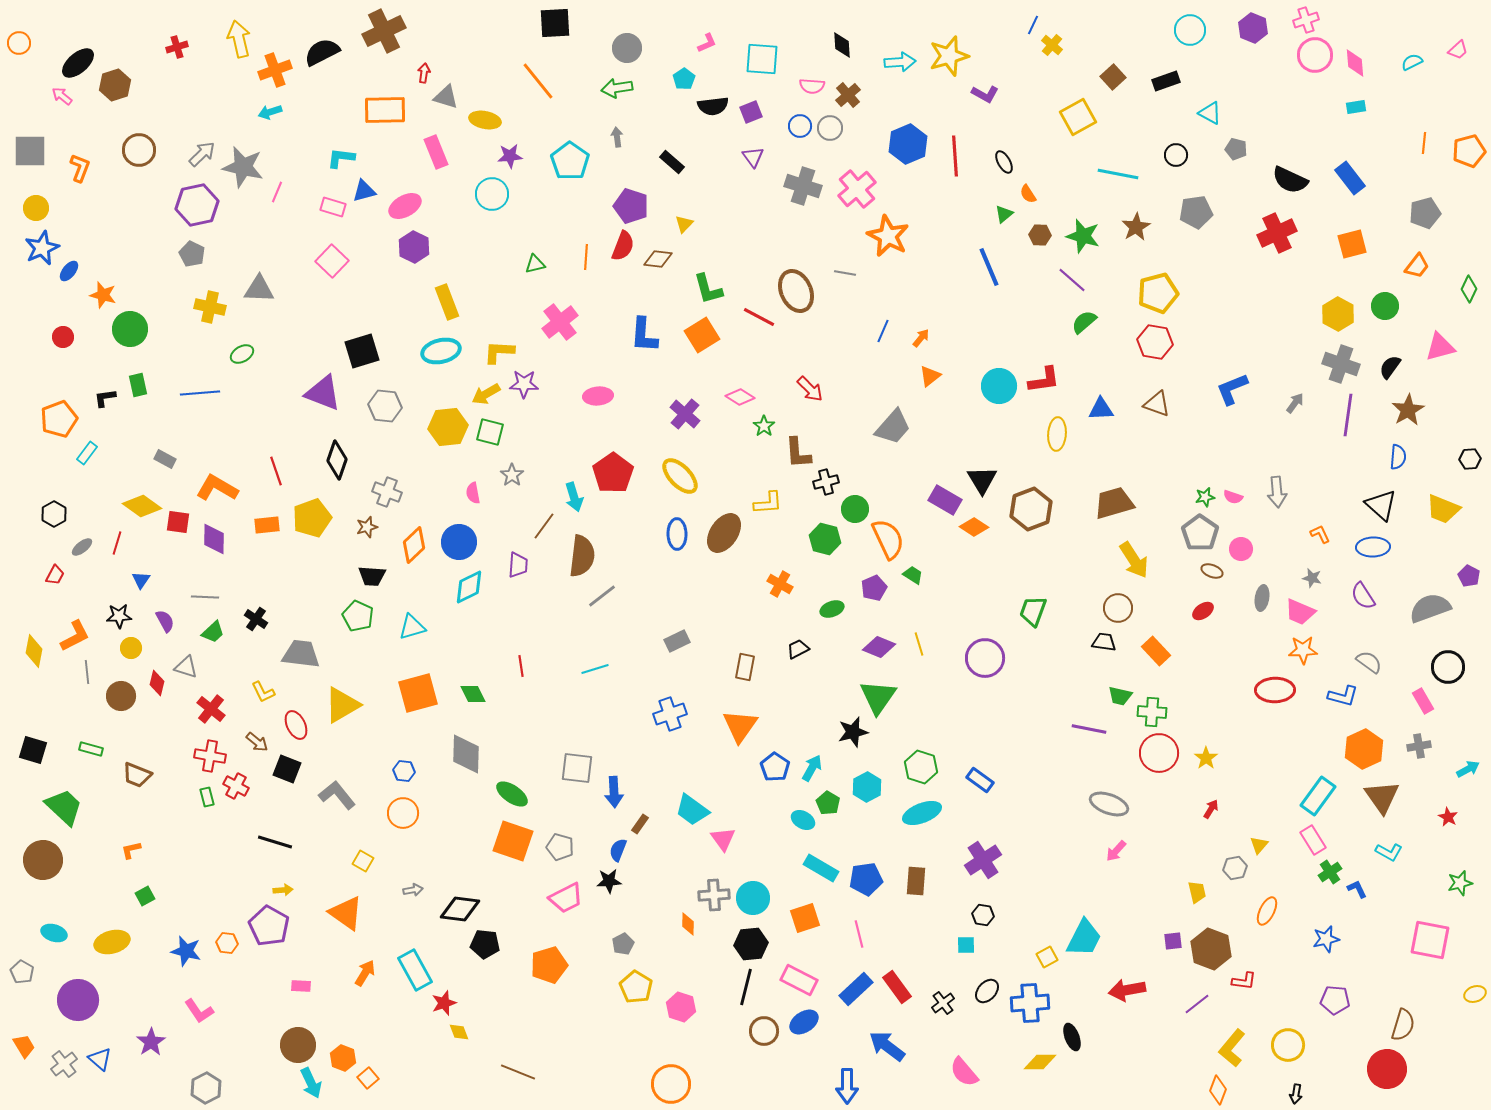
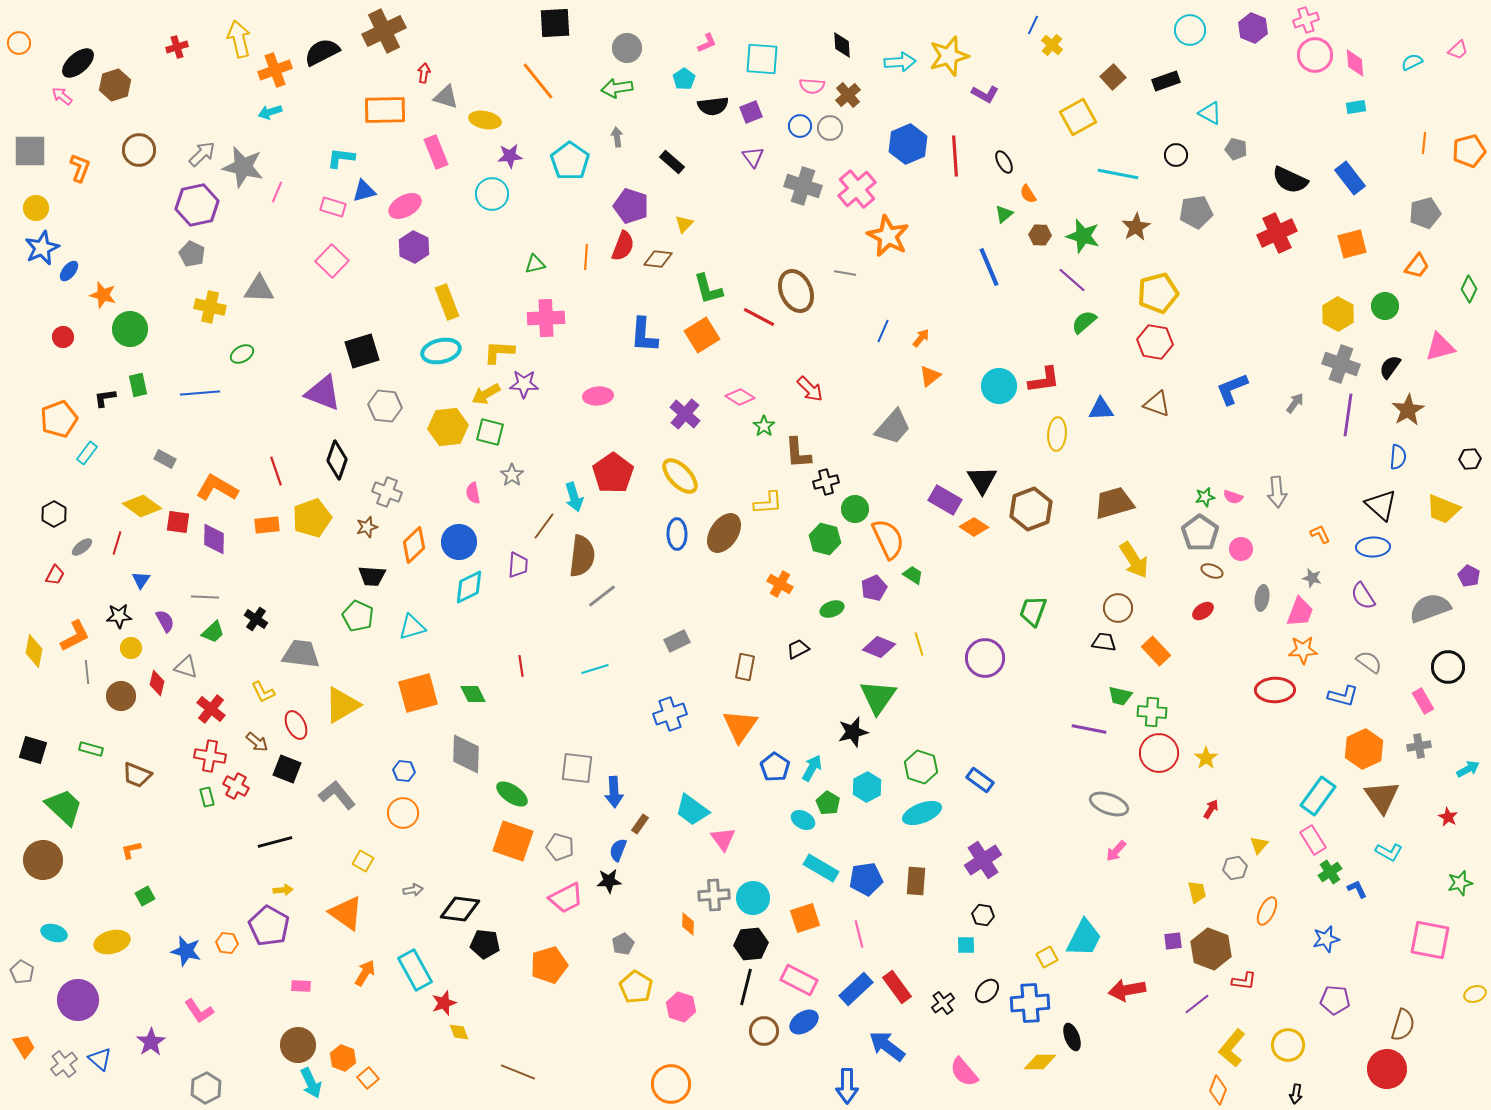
pink cross at (560, 322): moved 14 px left, 4 px up; rotated 36 degrees clockwise
pink trapezoid at (1300, 612): rotated 92 degrees counterclockwise
black line at (275, 842): rotated 32 degrees counterclockwise
